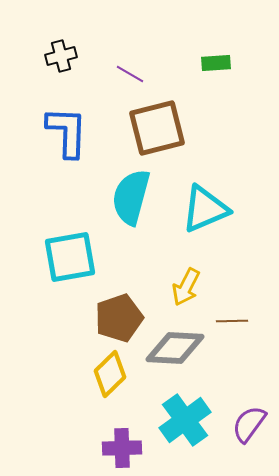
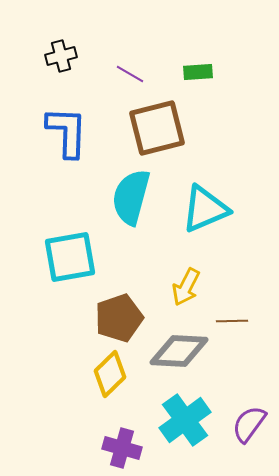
green rectangle: moved 18 px left, 9 px down
gray diamond: moved 4 px right, 3 px down
purple cross: rotated 18 degrees clockwise
